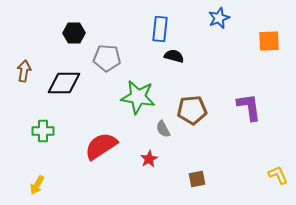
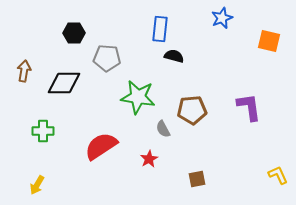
blue star: moved 3 px right
orange square: rotated 15 degrees clockwise
